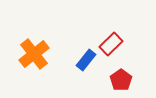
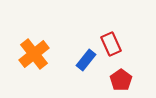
red rectangle: rotated 70 degrees counterclockwise
